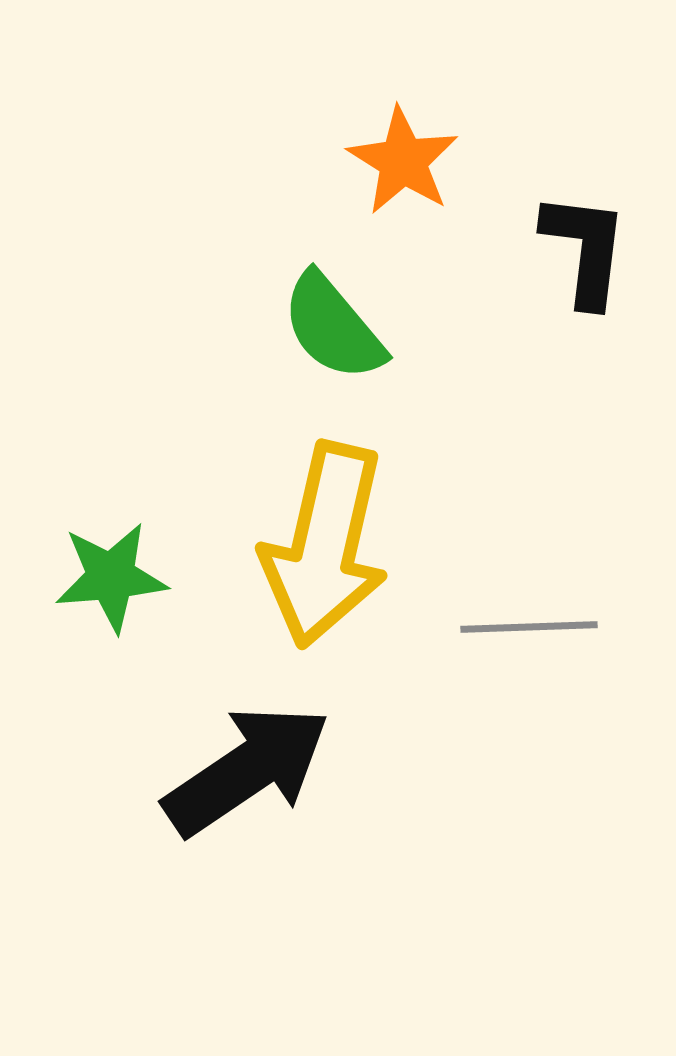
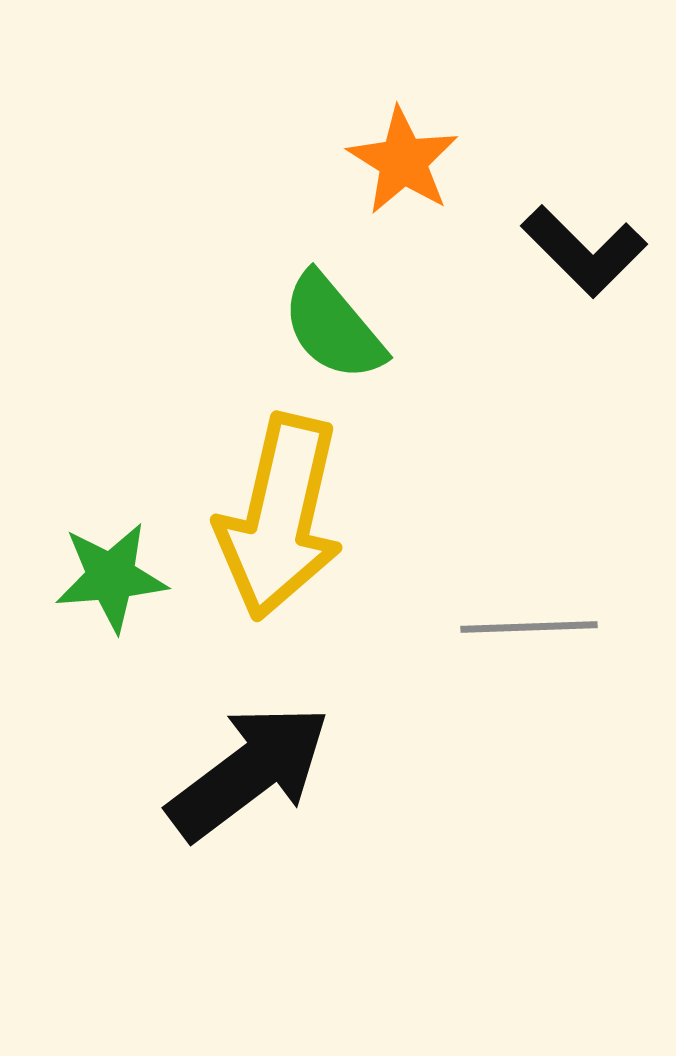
black L-shape: moved 1 px left, 2 px down; rotated 128 degrees clockwise
yellow arrow: moved 45 px left, 28 px up
black arrow: moved 2 px right, 2 px down; rotated 3 degrees counterclockwise
